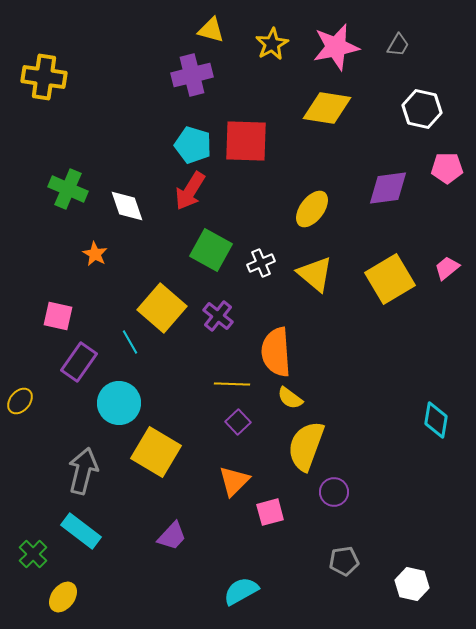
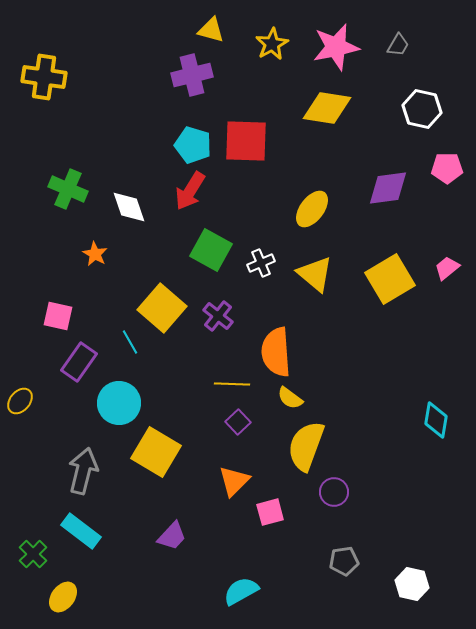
white diamond at (127, 206): moved 2 px right, 1 px down
